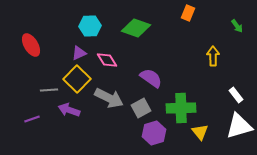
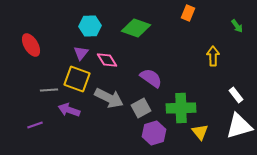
purple triangle: moved 2 px right; rotated 28 degrees counterclockwise
yellow square: rotated 24 degrees counterclockwise
purple line: moved 3 px right, 6 px down
